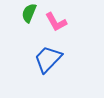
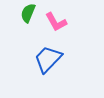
green semicircle: moved 1 px left
